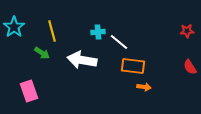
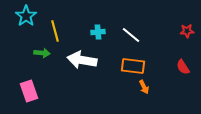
cyan star: moved 12 px right, 11 px up
yellow line: moved 3 px right
white line: moved 12 px right, 7 px up
green arrow: rotated 28 degrees counterclockwise
red semicircle: moved 7 px left
orange arrow: rotated 56 degrees clockwise
